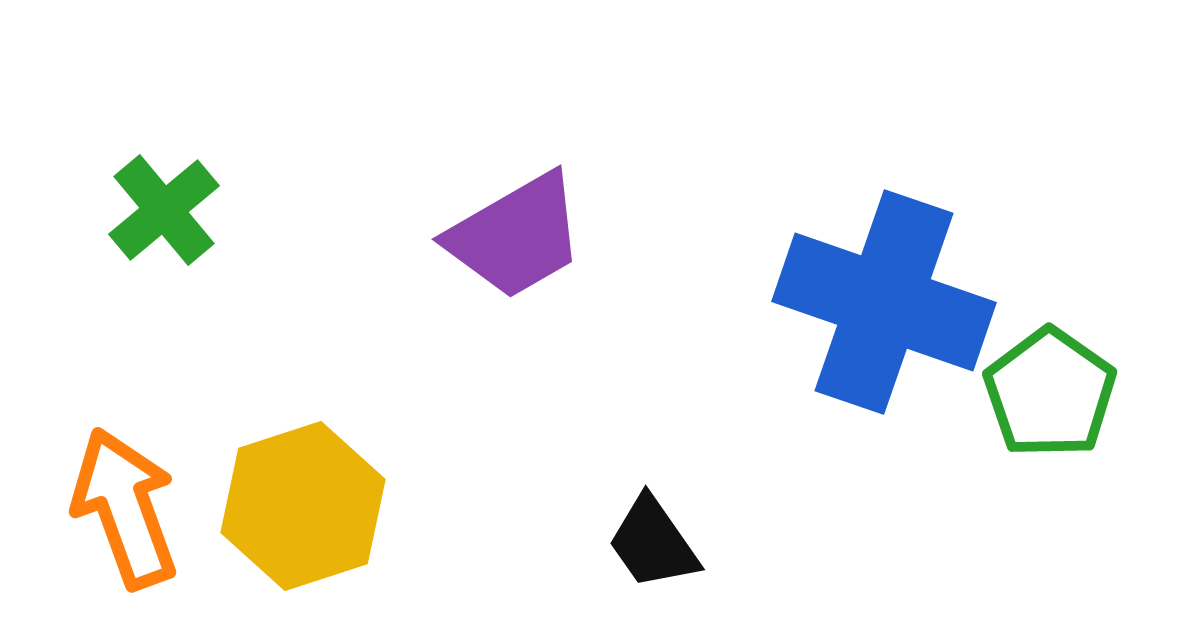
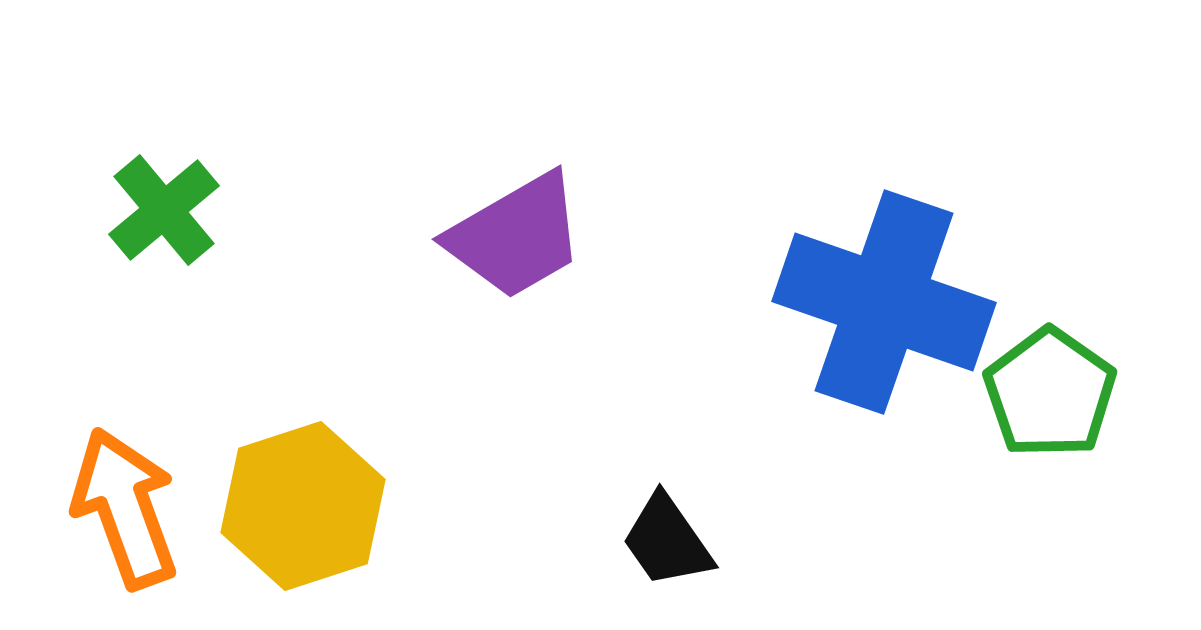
black trapezoid: moved 14 px right, 2 px up
